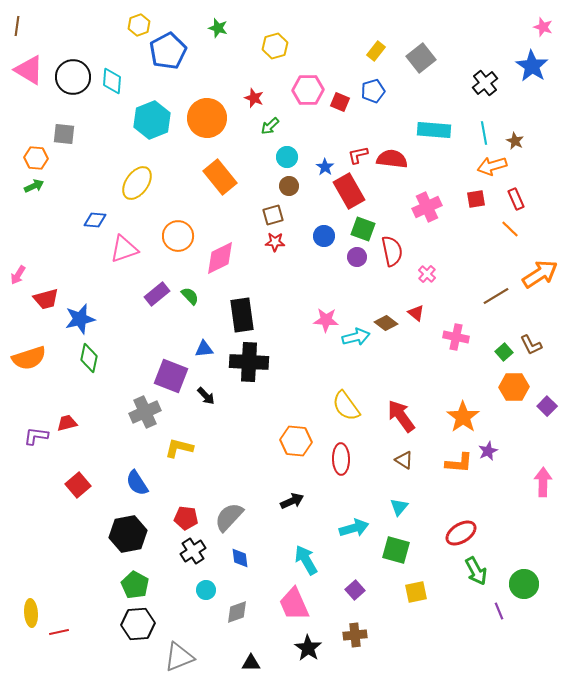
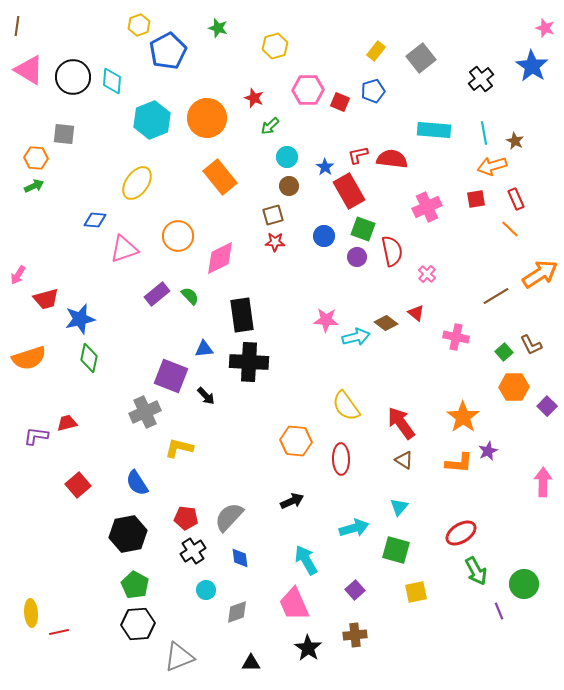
pink star at (543, 27): moved 2 px right, 1 px down
black cross at (485, 83): moved 4 px left, 4 px up
red arrow at (401, 416): moved 7 px down
